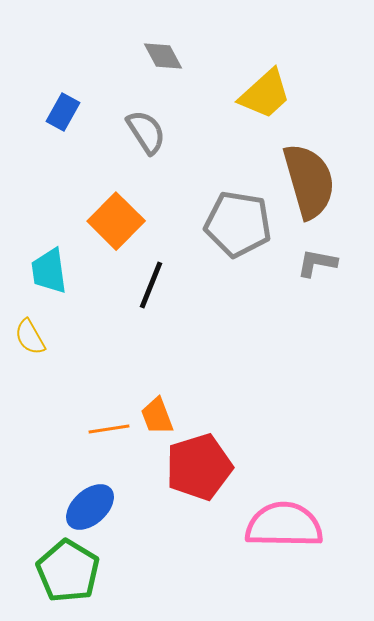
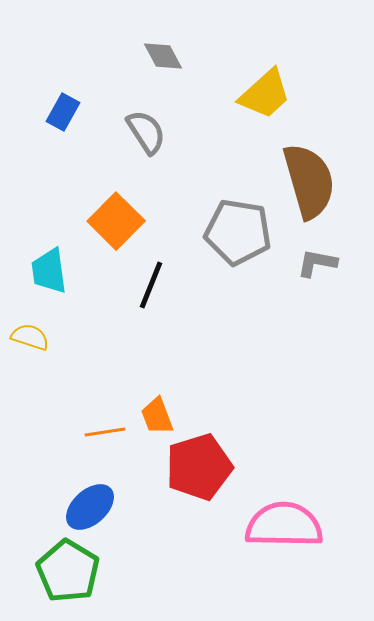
gray pentagon: moved 8 px down
yellow semicircle: rotated 138 degrees clockwise
orange line: moved 4 px left, 3 px down
